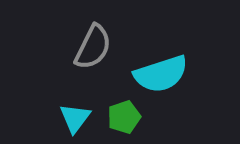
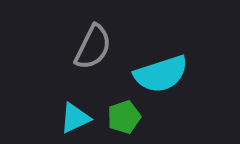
cyan triangle: rotated 28 degrees clockwise
